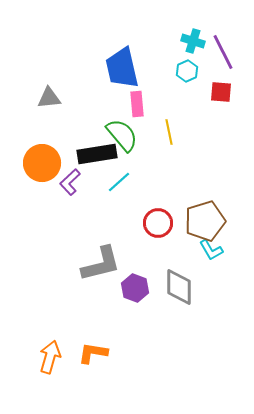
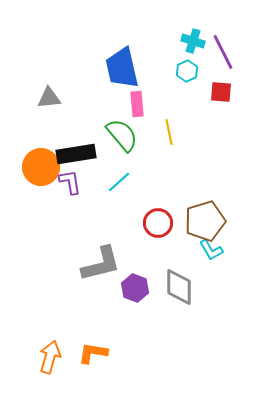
black rectangle: moved 21 px left
orange circle: moved 1 px left, 4 px down
purple L-shape: rotated 124 degrees clockwise
